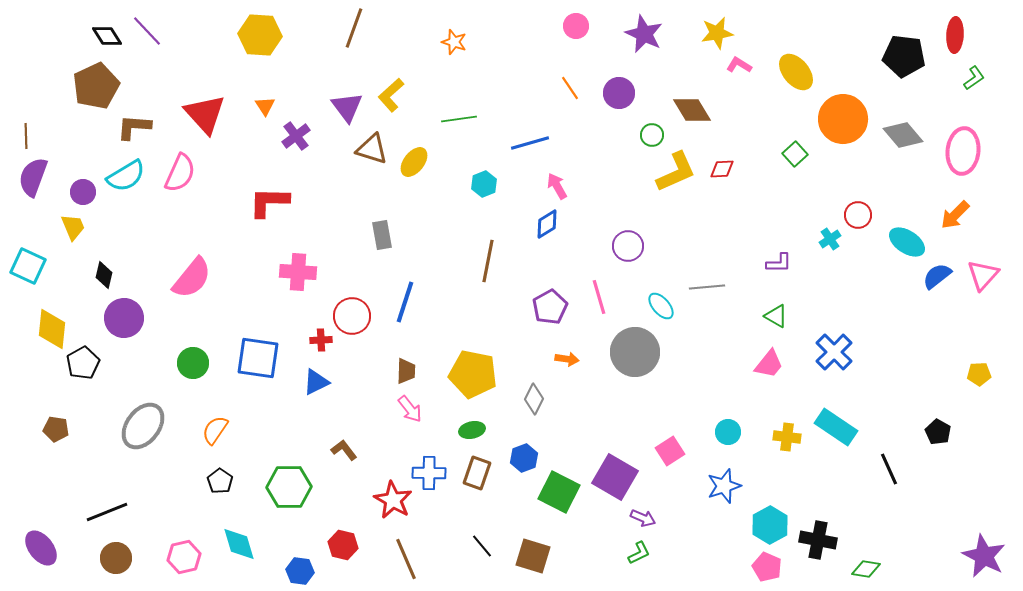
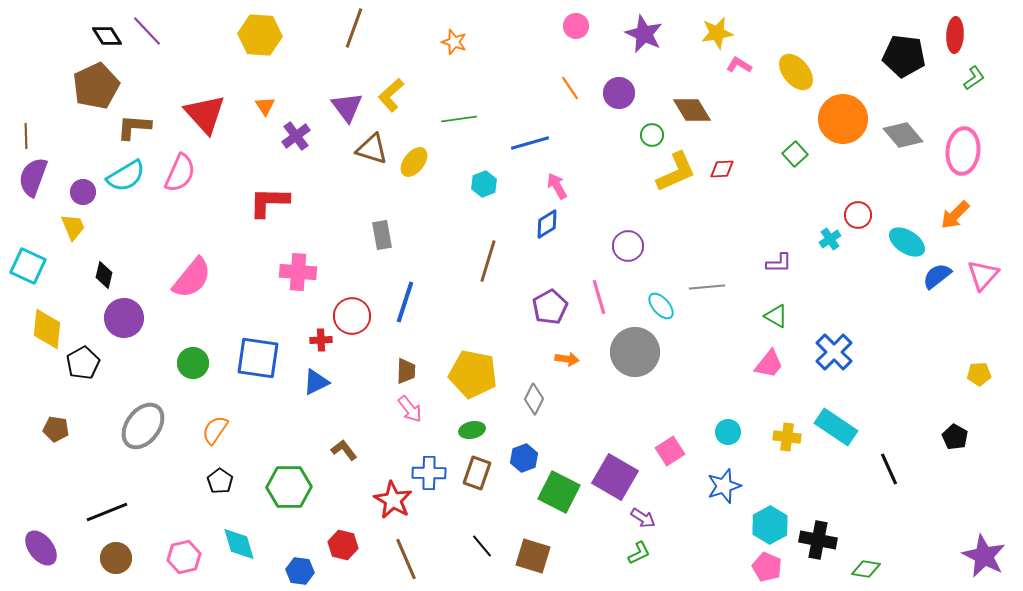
brown line at (488, 261): rotated 6 degrees clockwise
yellow diamond at (52, 329): moved 5 px left
black pentagon at (938, 432): moved 17 px right, 5 px down
purple arrow at (643, 518): rotated 10 degrees clockwise
